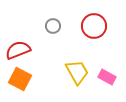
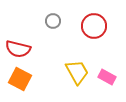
gray circle: moved 5 px up
red semicircle: moved 1 px up; rotated 145 degrees counterclockwise
